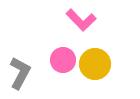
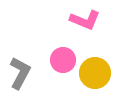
pink L-shape: moved 4 px right; rotated 24 degrees counterclockwise
yellow circle: moved 9 px down
